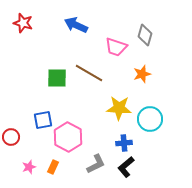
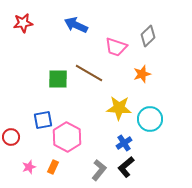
red star: rotated 24 degrees counterclockwise
gray diamond: moved 3 px right, 1 px down; rotated 30 degrees clockwise
green square: moved 1 px right, 1 px down
pink hexagon: moved 1 px left
blue cross: rotated 28 degrees counterclockwise
gray L-shape: moved 3 px right, 6 px down; rotated 25 degrees counterclockwise
